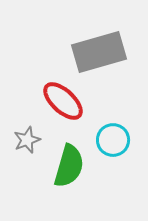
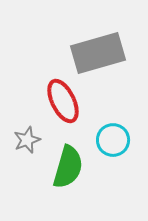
gray rectangle: moved 1 px left, 1 px down
red ellipse: rotated 21 degrees clockwise
green semicircle: moved 1 px left, 1 px down
